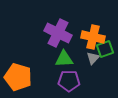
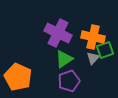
green square: moved 1 px down
green triangle: rotated 30 degrees counterclockwise
orange pentagon: rotated 8 degrees clockwise
purple pentagon: rotated 20 degrees counterclockwise
